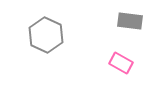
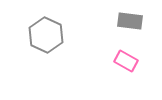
pink rectangle: moved 5 px right, 2 px up
